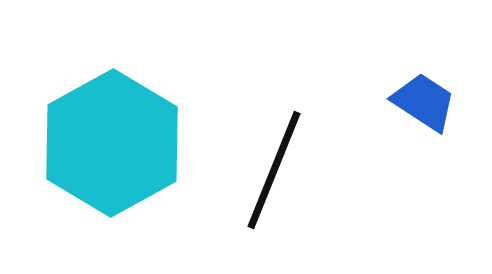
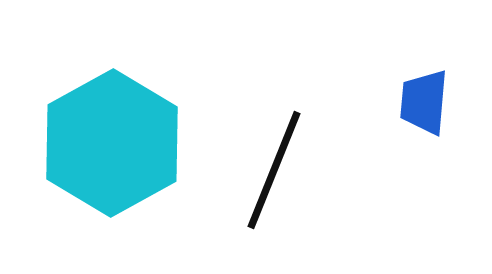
blue trapezoid: rotated 118 degrees counterclockwise
